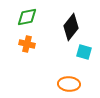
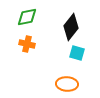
cyan square: moved 7 px left, 1 px down
orange ellipse: moved 2 px left
